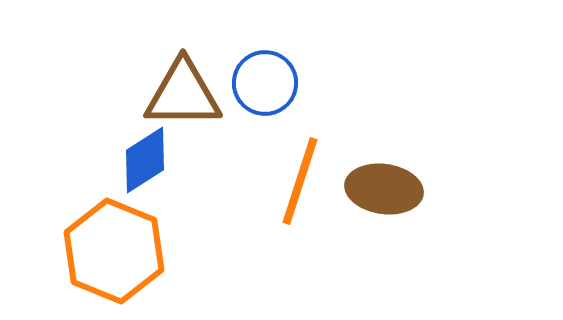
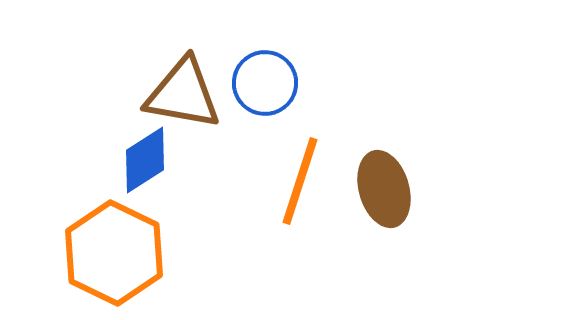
brown triangle: rotated 10 degrees clockwise
brown ellipse: rotated 66 degrees clockwise
orange hexagon: moved 2 px down; rotated 4 degrees clockwise
